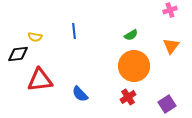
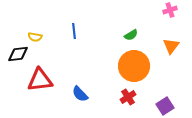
purple square: moved 2 px left, 2 px down
